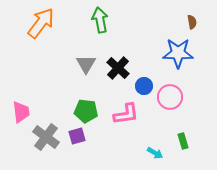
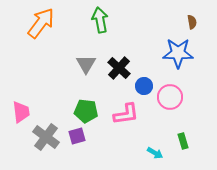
black cross: moved 1 px right
